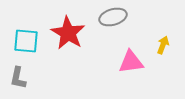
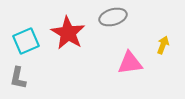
cyan square: rotated 28 degrees counterclockwise
pink triangle: moved 1 px left, 1 px down
